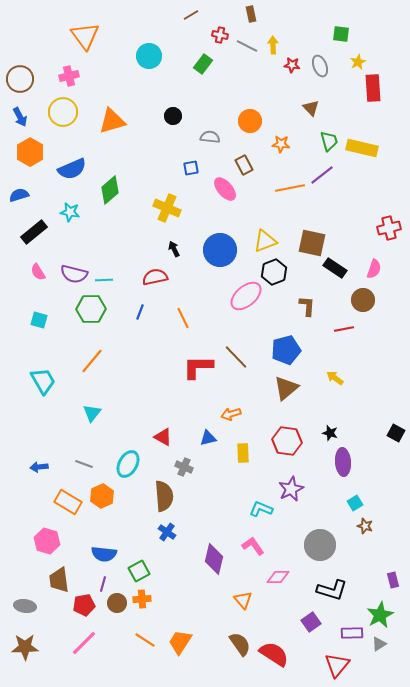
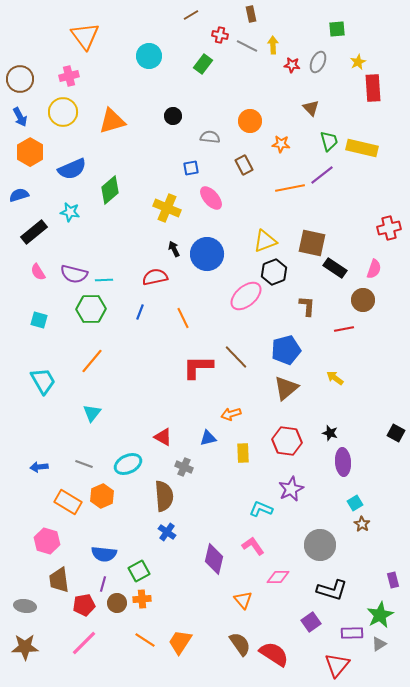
green square at (341, 34): moved 4 px left, 5 px up; rotated 12 degrees counterclockwise
gray ellipse at (320, 66): moved 2 px left, 4 px up; rotated 45 degrees clockwise
pink ellipse at (225, 189): moved 14 px left, 9 px down
blue circle at (220, 250): moved 13 px left, 4 px down
cyan ellipse at (128, 464): rotated 36 degrees clockwise
brown star at (365, 526): moved 3 px left, 2 px up; rotated 14 degrees clockwise
